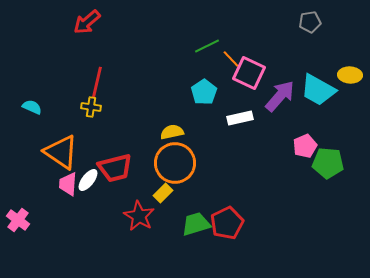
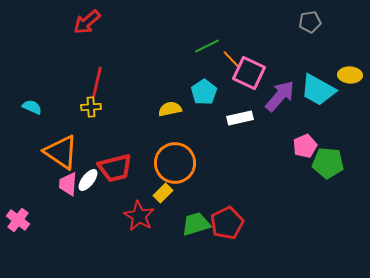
yellow cross: rotated 12 degrees counterclockwise
yellow semicircle: moved 2 px left, 23 px up
